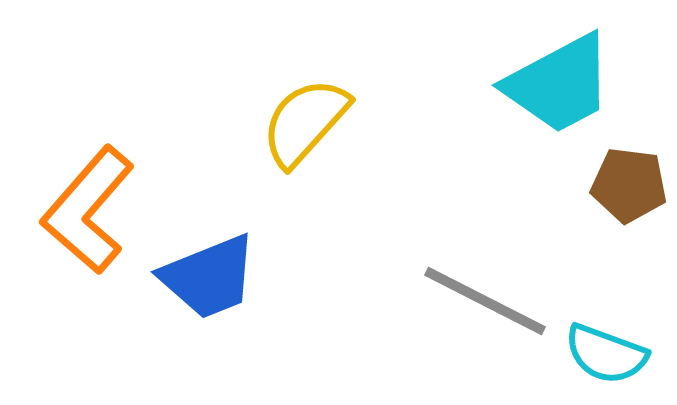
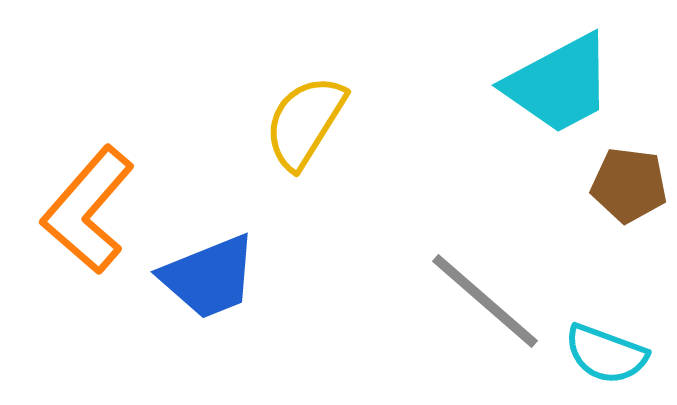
yellow semicircle: rotated 10 degrees counterclockwise
gray line: rotated 14 degrees clockwise
